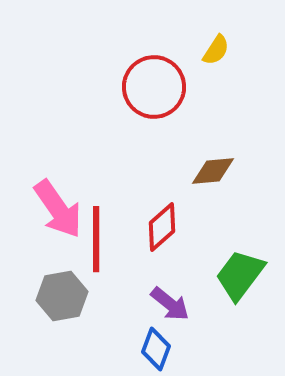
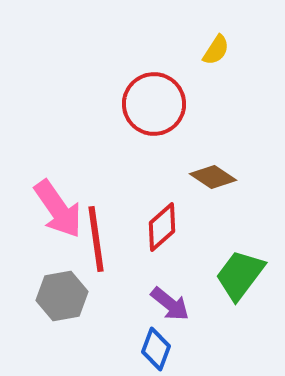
red circle: moved 17 px down
brown diamond: moved 6 px down; rotated 39 degrees clockwise
red line: rotated 8 degrees counterclockwise
